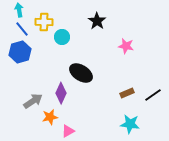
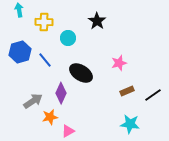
blue line: moved 23 px right, 31 px down
cyan circle: moved 6 px right, 1 px down
pink star: moved 7 px left, 17 px down; rotated 28 degrees counterclockwise
brown rectangle: moved 2 px up
